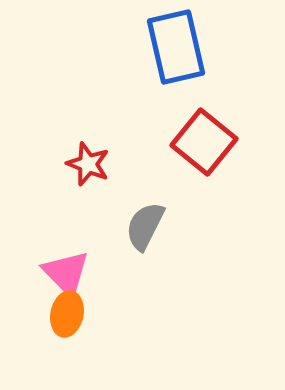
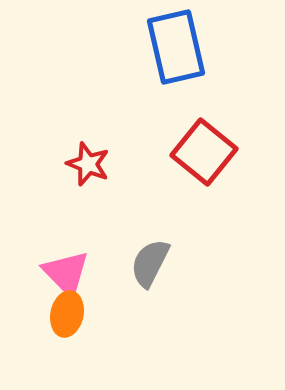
red square: moved 10 px down
gray semicircle: moved 5 px right, 37 px down
